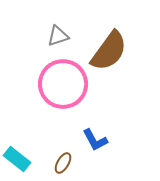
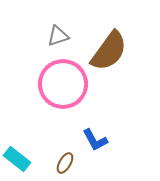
brown ellipse: moved 2 px right
